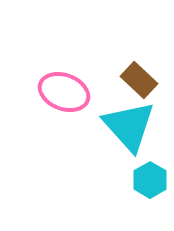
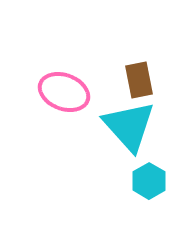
brown rectangle: rotated 36 degrees clockwise
cyan hexagon: moved 1 px left, 1 px down
